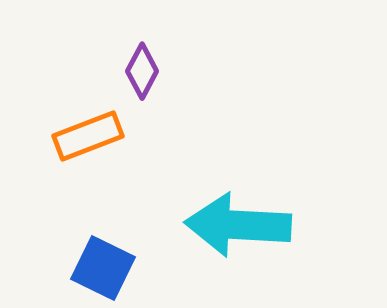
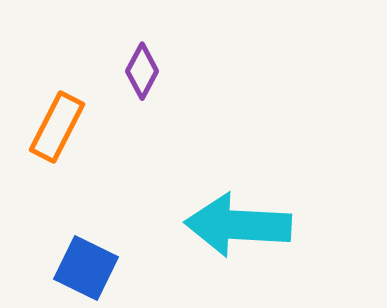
orange rectangle: moved 31 px left, 9 px up; rotated 42 degrees counterclockwise
blue square: moved 17 px left
